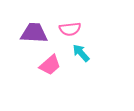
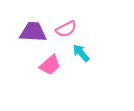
pink semicircle: moved 4 px left; rotated 20 degrees counterclockwise
purple trapezoid: moved 1 px left, 1 px up
